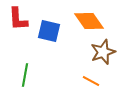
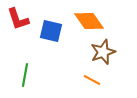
red L-shape: rotated 15 degrees counterclockwise
blue square: moved 2 px right
orange line: moved 1 px right, 1 px up
